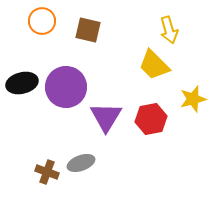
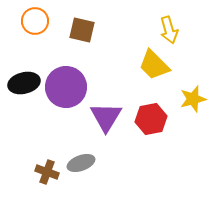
orange circle: moved 7 px left
brown square: moved 6 px left
black ellipse: moved 2 px right
